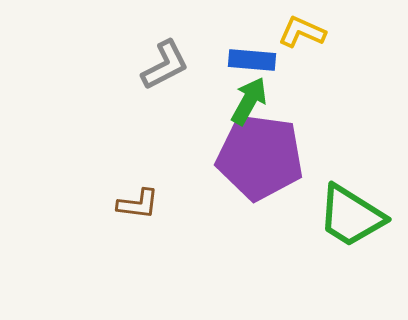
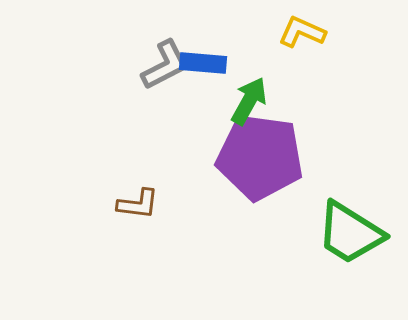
blue rectangle: moved 49 px left, 3 px down
green trapezoid: moved 1 px left, 17 px down
